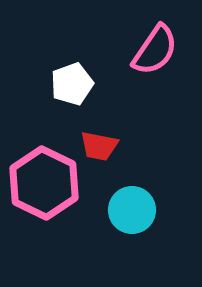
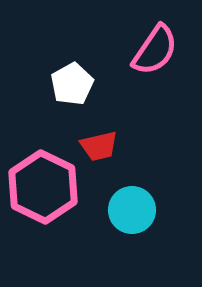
white pentagon: rotated 9 degrees counterclockwise
red trapezoid: rotated 24 degrees counterclockwise
pink hexagon: moved 1 px left, 4 px down
